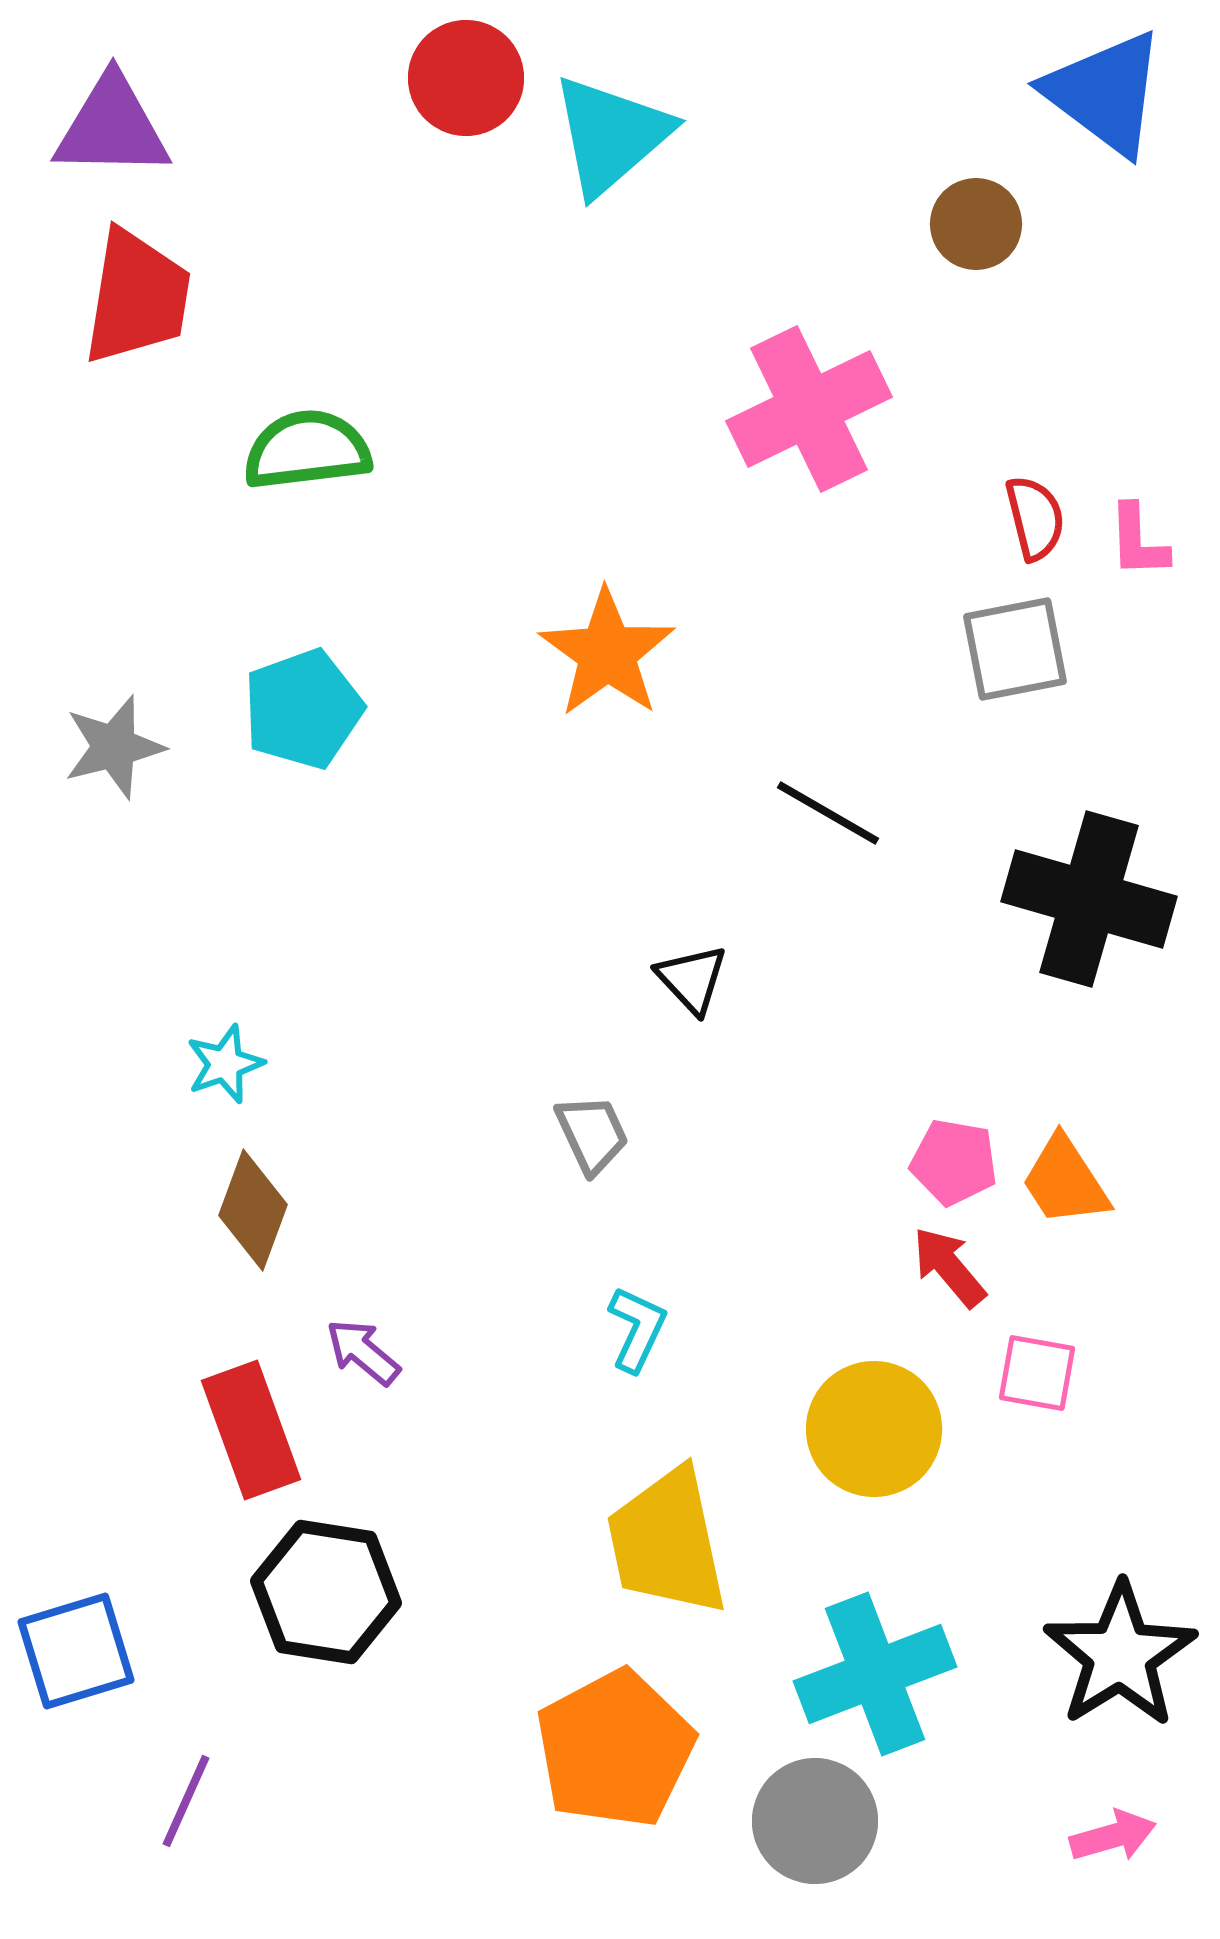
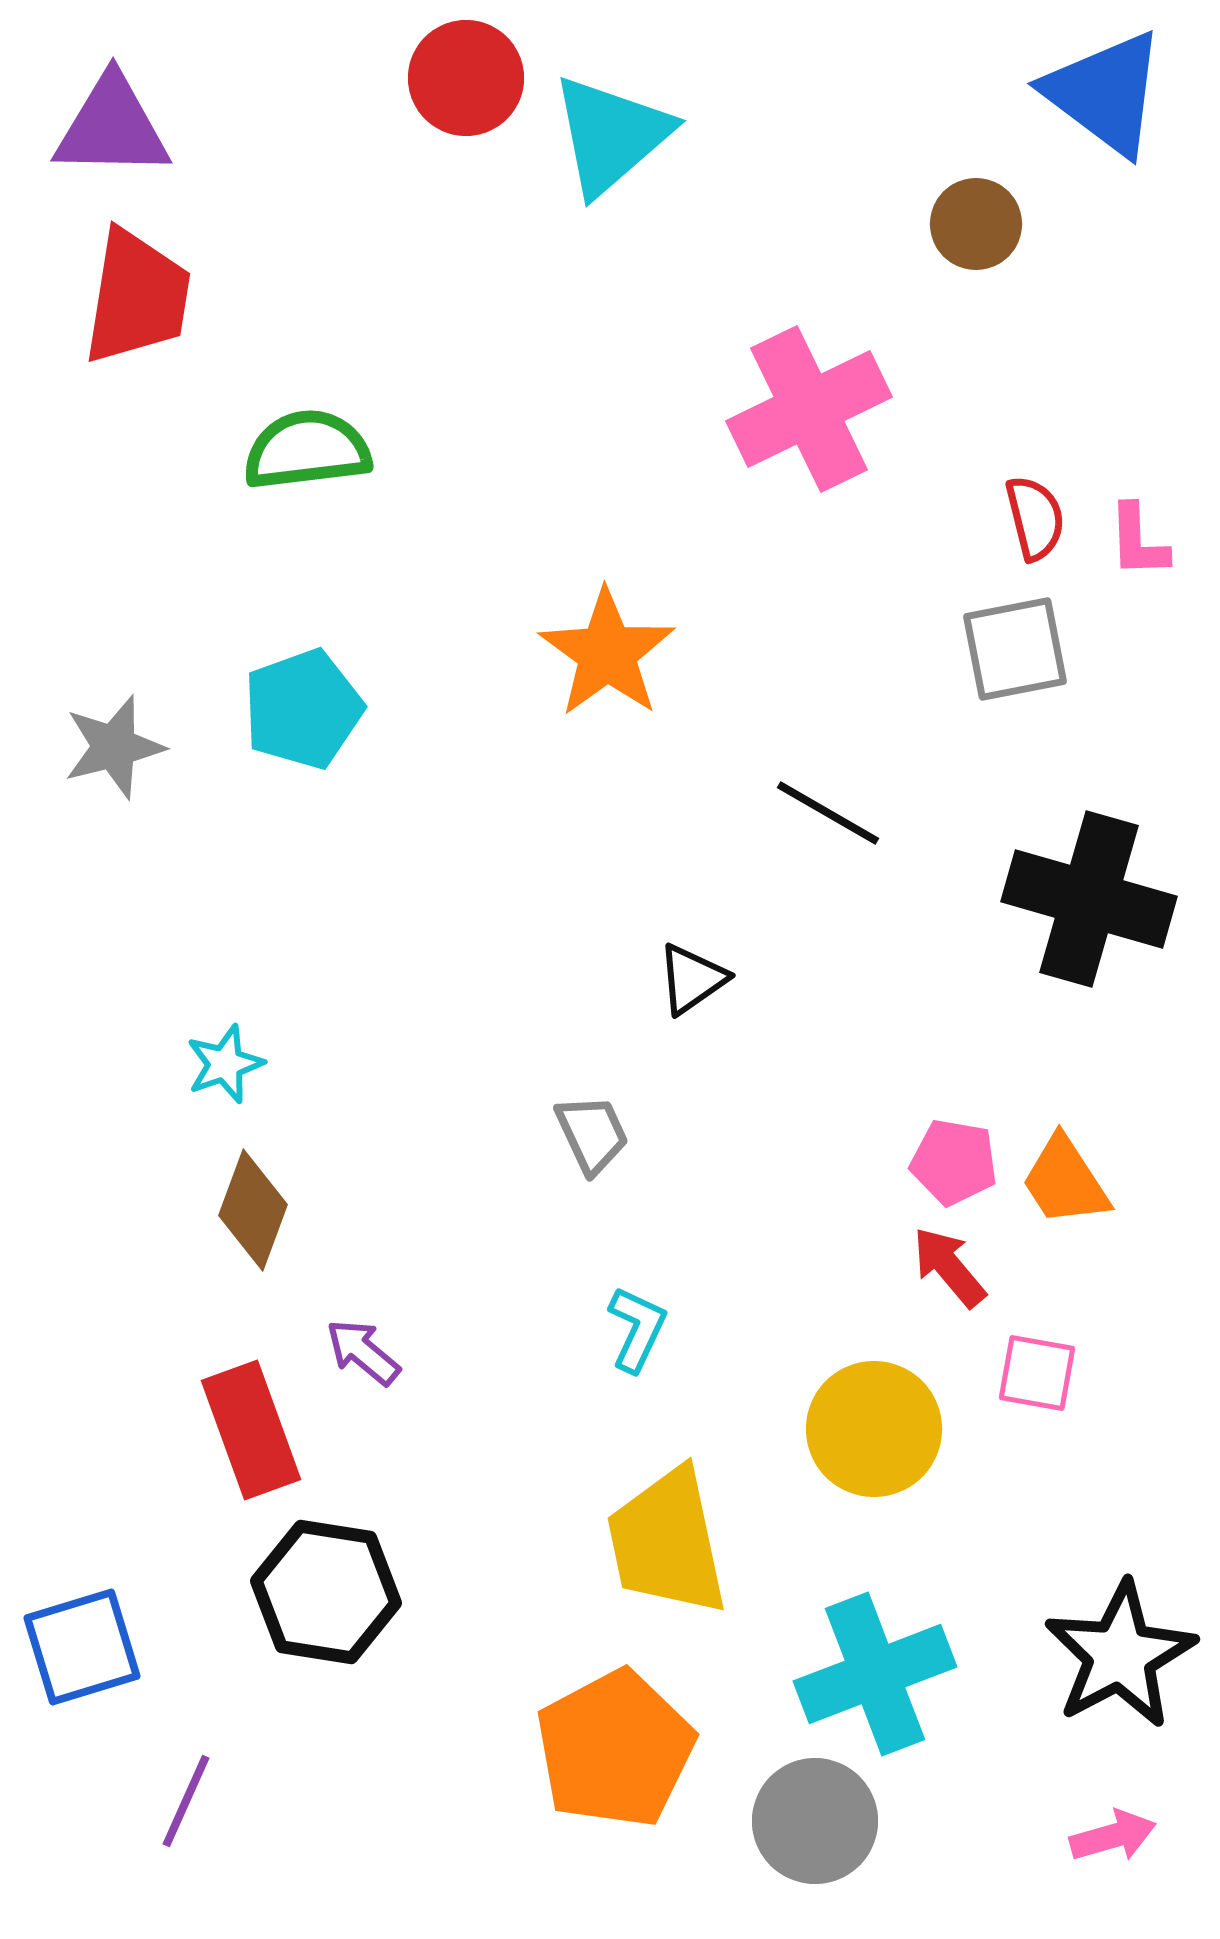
black triangle: rotated 38 degrees clockwise
blue square: moved 6 px right, 4 px up
black star: rotated 4 degrees clockwise
